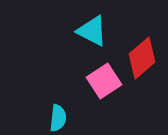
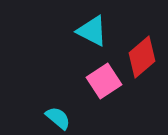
red diamond: moved 1 px up
cyan semicircle: rotated 56 degrees counterclockwise
